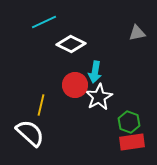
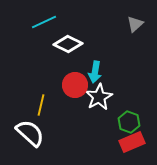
gray triangle: moved 2 px left, 9 px up; rotated 30 degrees counterclockwise
white diamond: moved 3 px left
red rectangle: rotated 15 degrees counterclockwise
